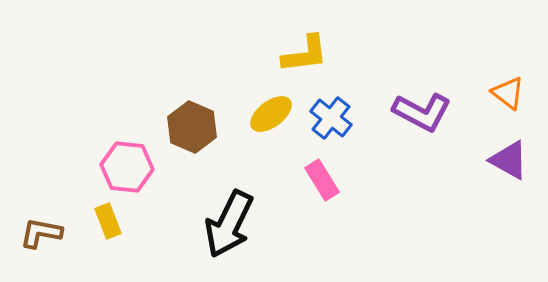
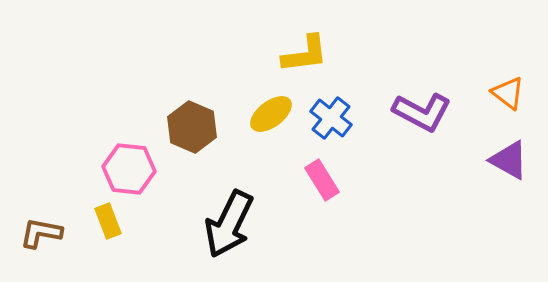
pink hexagon: moved 2 px right, 2 px down
